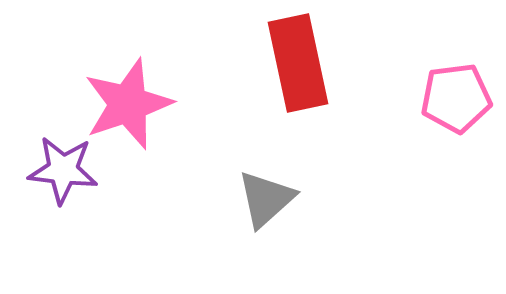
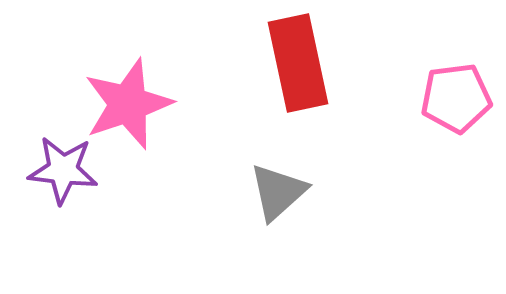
gray triangle: moved 12 px right, 7 px up
